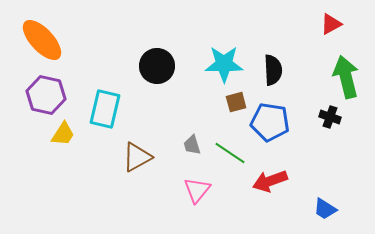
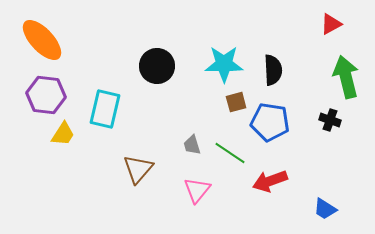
purple hexagon: rotated 6 degrees counterclockwise
black cross: moved 3 px down
brown triangle: moved 1 px right, 12 px down; rotated 20 degrees counterclockwise
